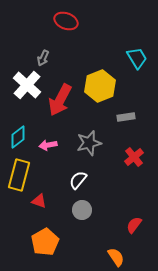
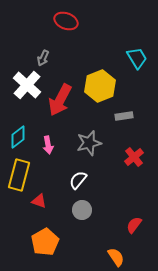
gray rectangle: moved 2 px left, 1 px up
pink arrow: rotated 90 degrees counterclockwise
